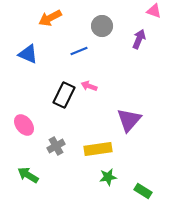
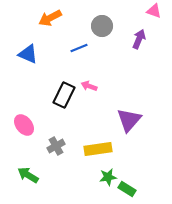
blue line: moved 3 px up
green rectangle: moved 16 px left, 2 px up
